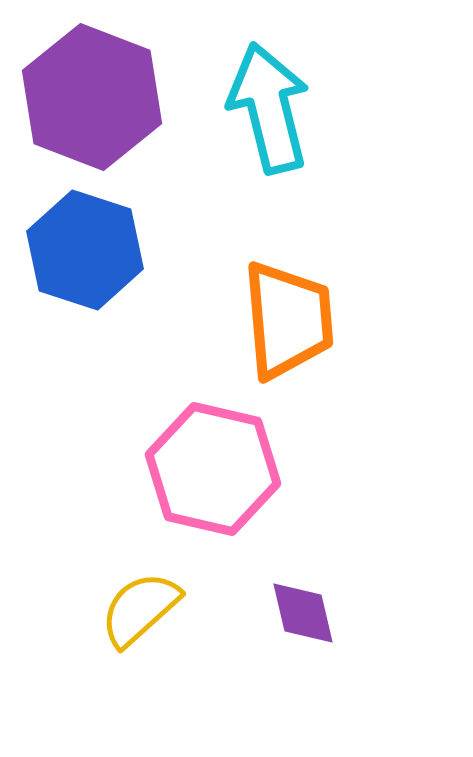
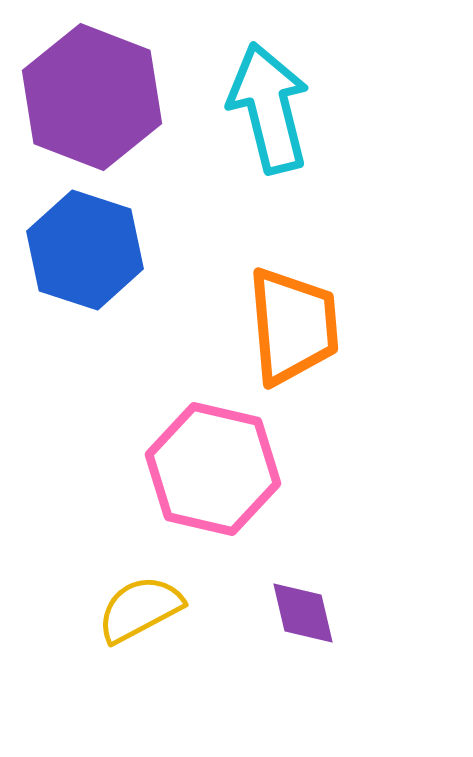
orange trapezoid: moved 5 px right, 6 px down
yellow semicircle: rotated 14 degrees clockwise
